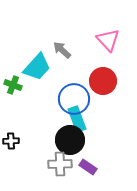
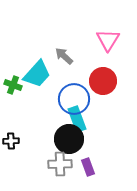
pink triangle: rotated 15 degrees clockwise
gray arrow: moved 2 px right, 6 px down
cyan trapezoid: moved 7 px down
black circle: moved 1 px left, 1 px up
purple rectangle: rotated 36 degrees clockwise
